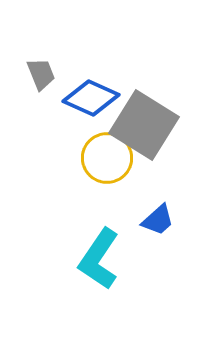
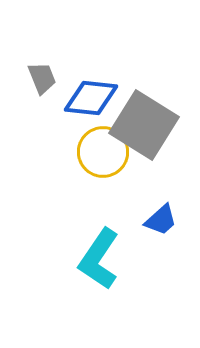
gray trapezoid: moved 1 px right, 4 px down
blue diamond: rotated 18 degrees counterclockwise
yellow circle: moved 4 px left, 6 px up
blue trapezoid: moved 3 px right
